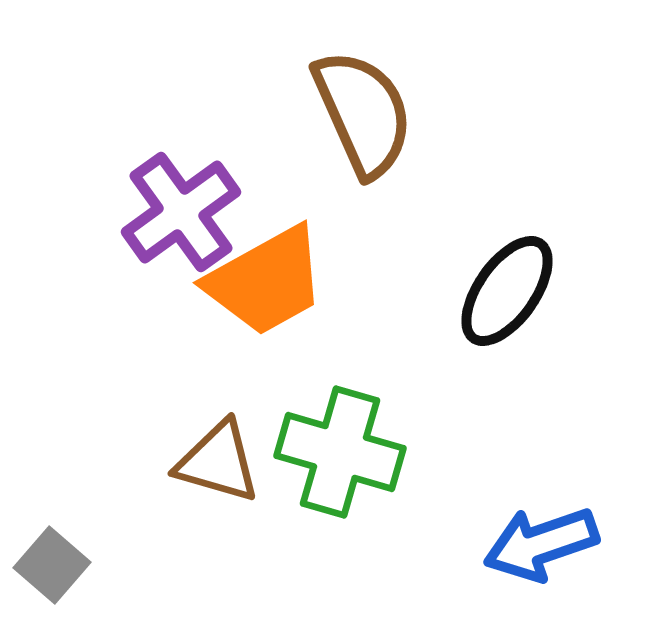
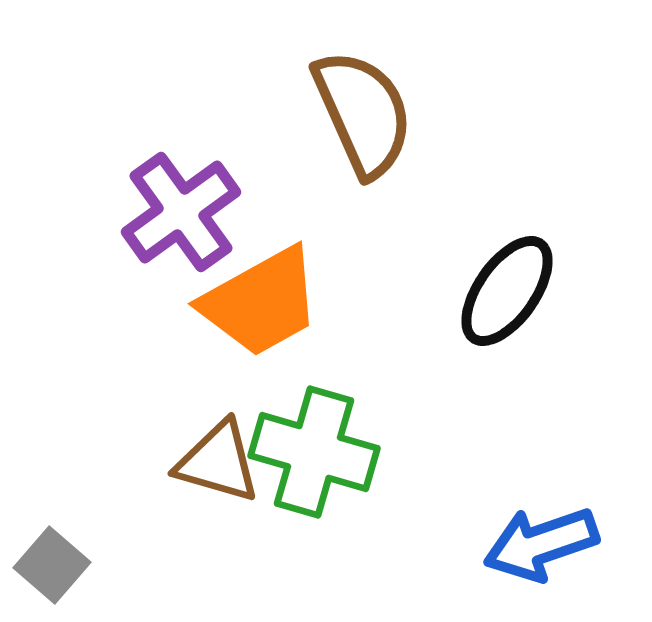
orange trapezoid: moved 5 px left, 21 px down
green cross: moved 26 px left
